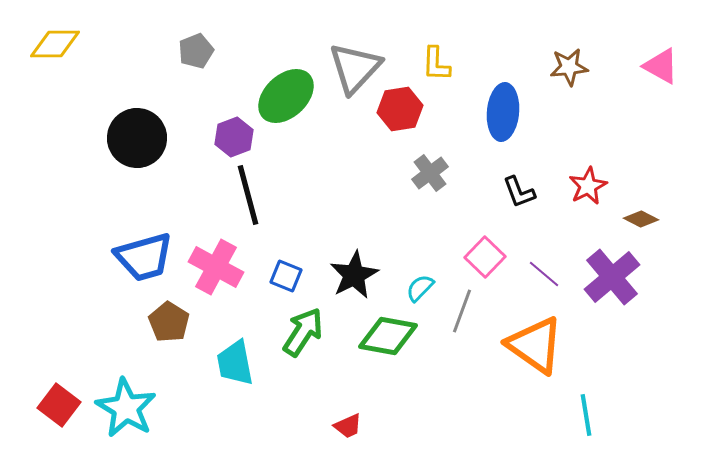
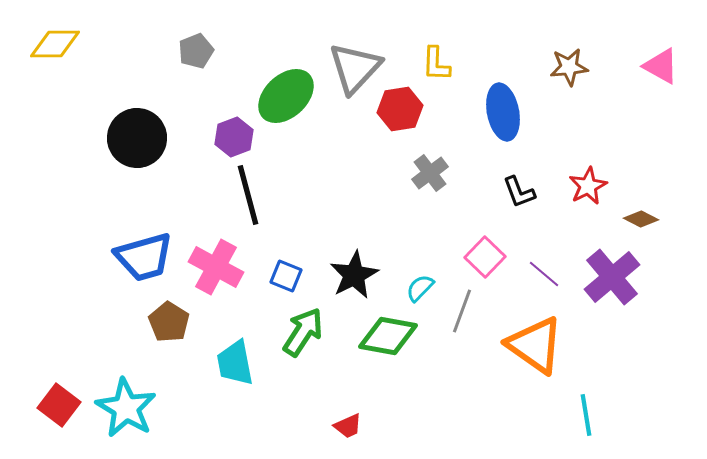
blue ellipse: rotated 16 degrees counterclockwise
